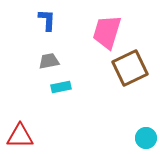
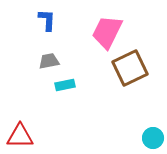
pink trapezoid: rotated 9 degrees clockwise
cyan rectangle: moved 4 px right, 2 px up
cyan circle: moved 7 px right
